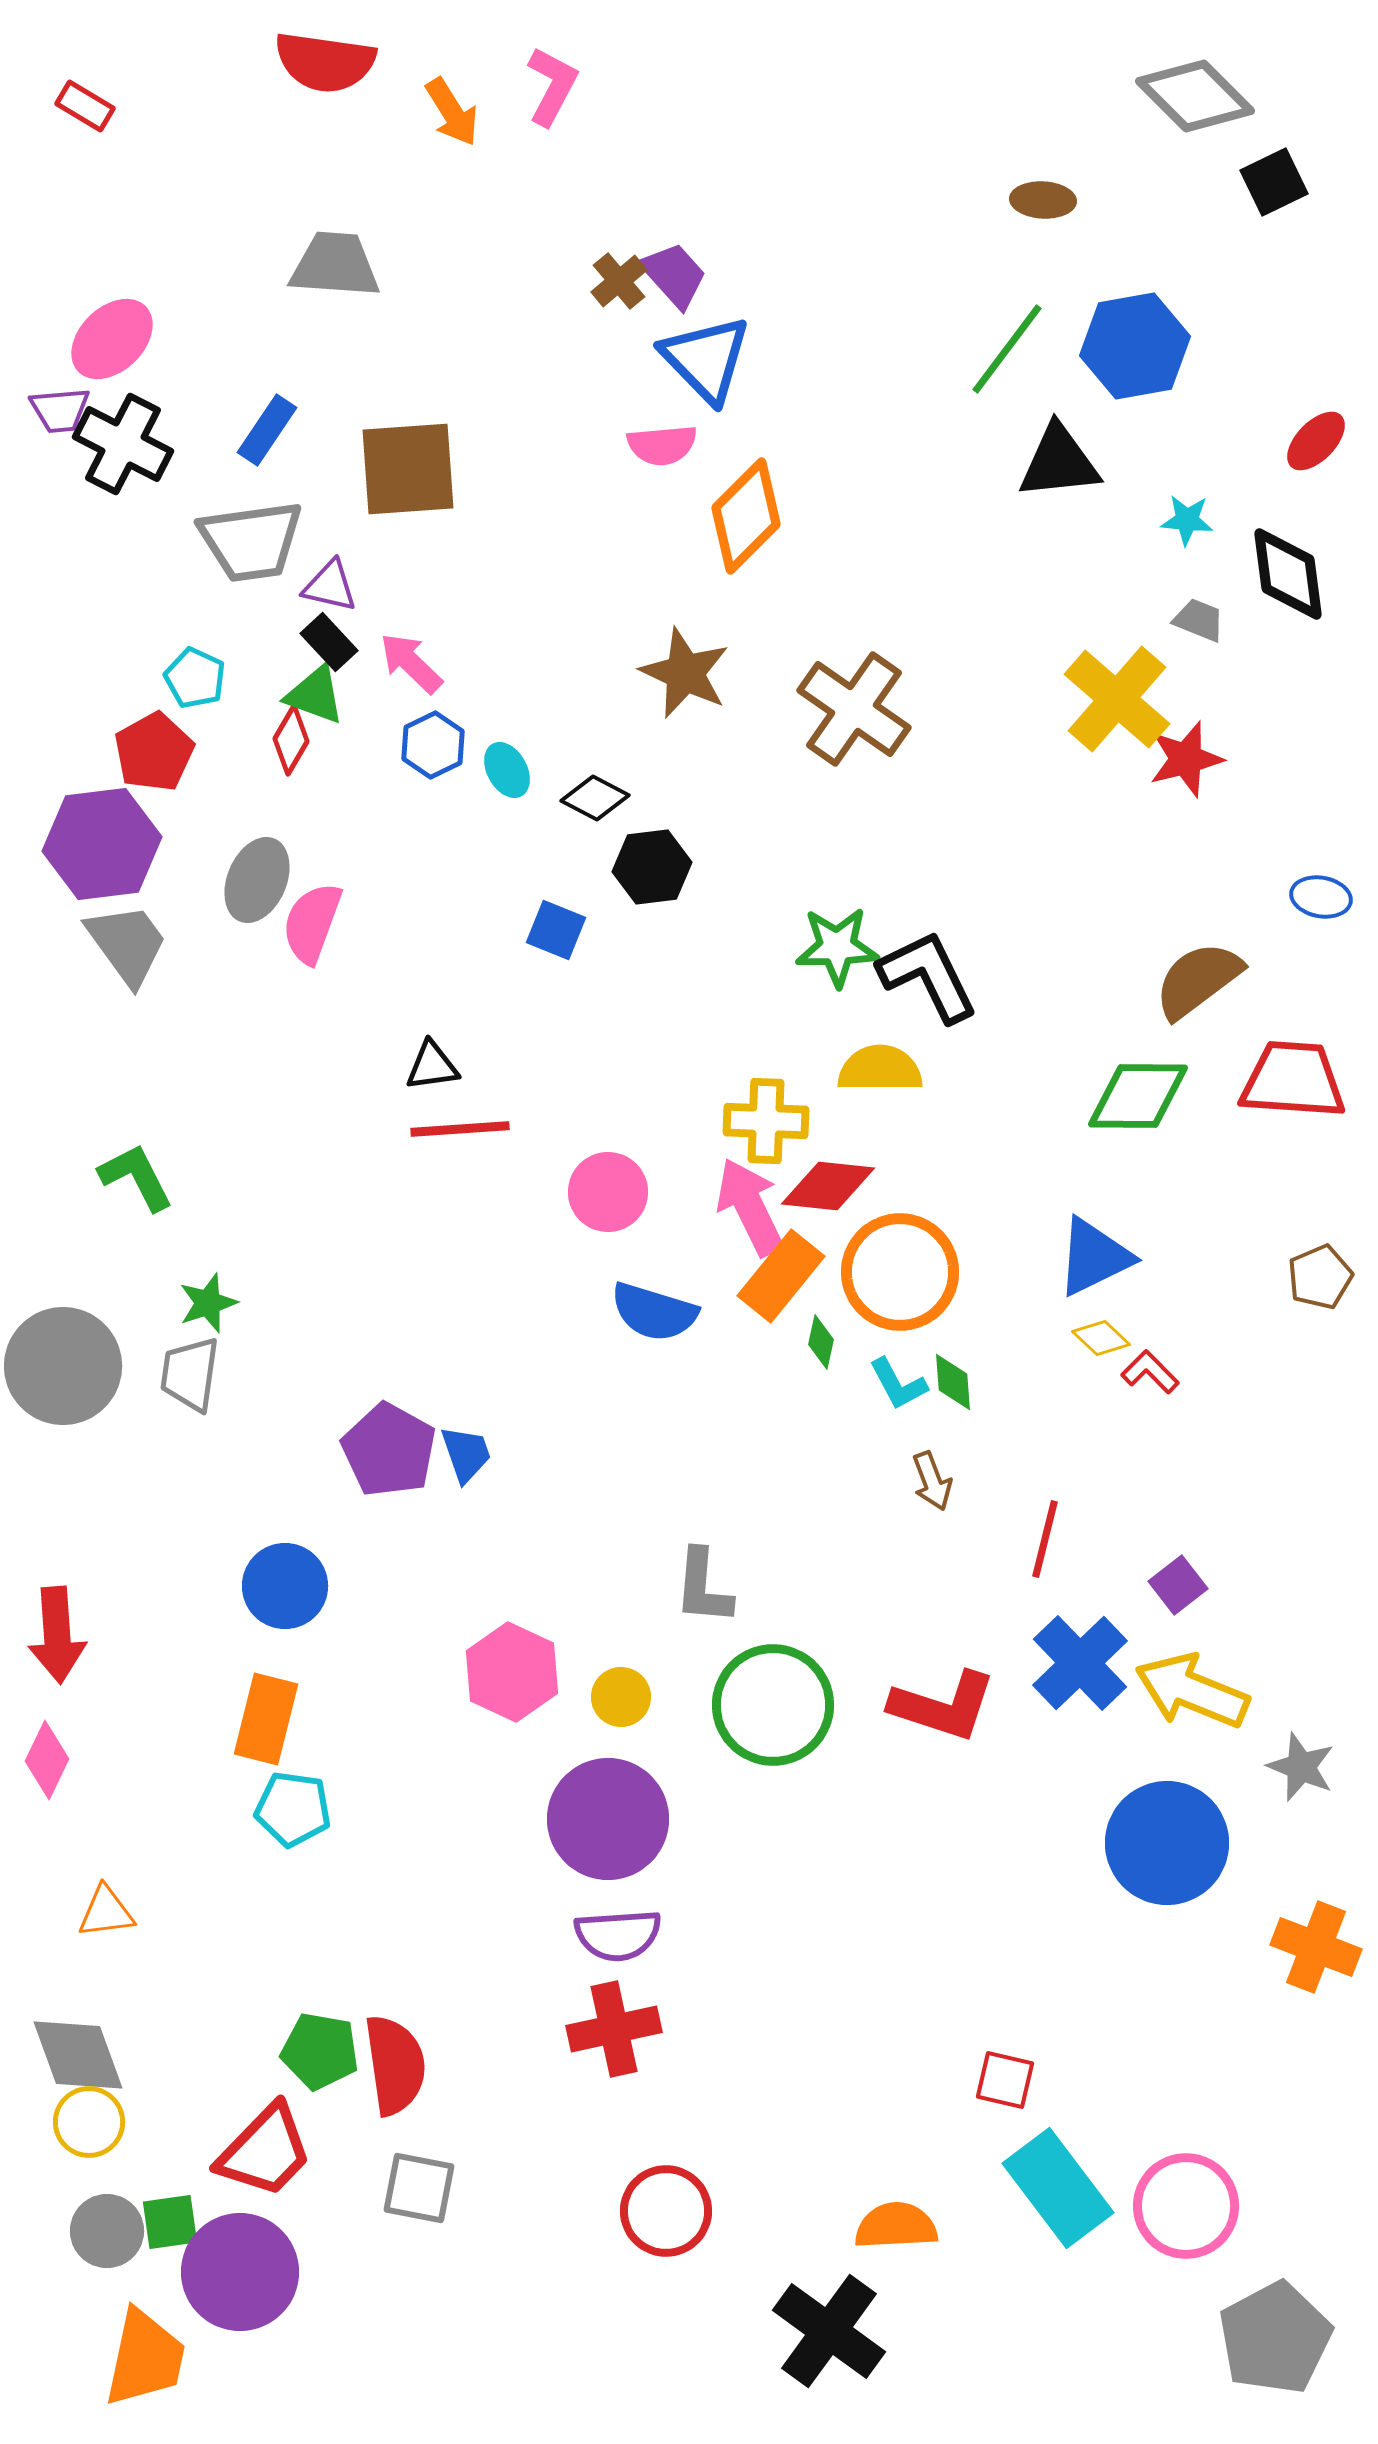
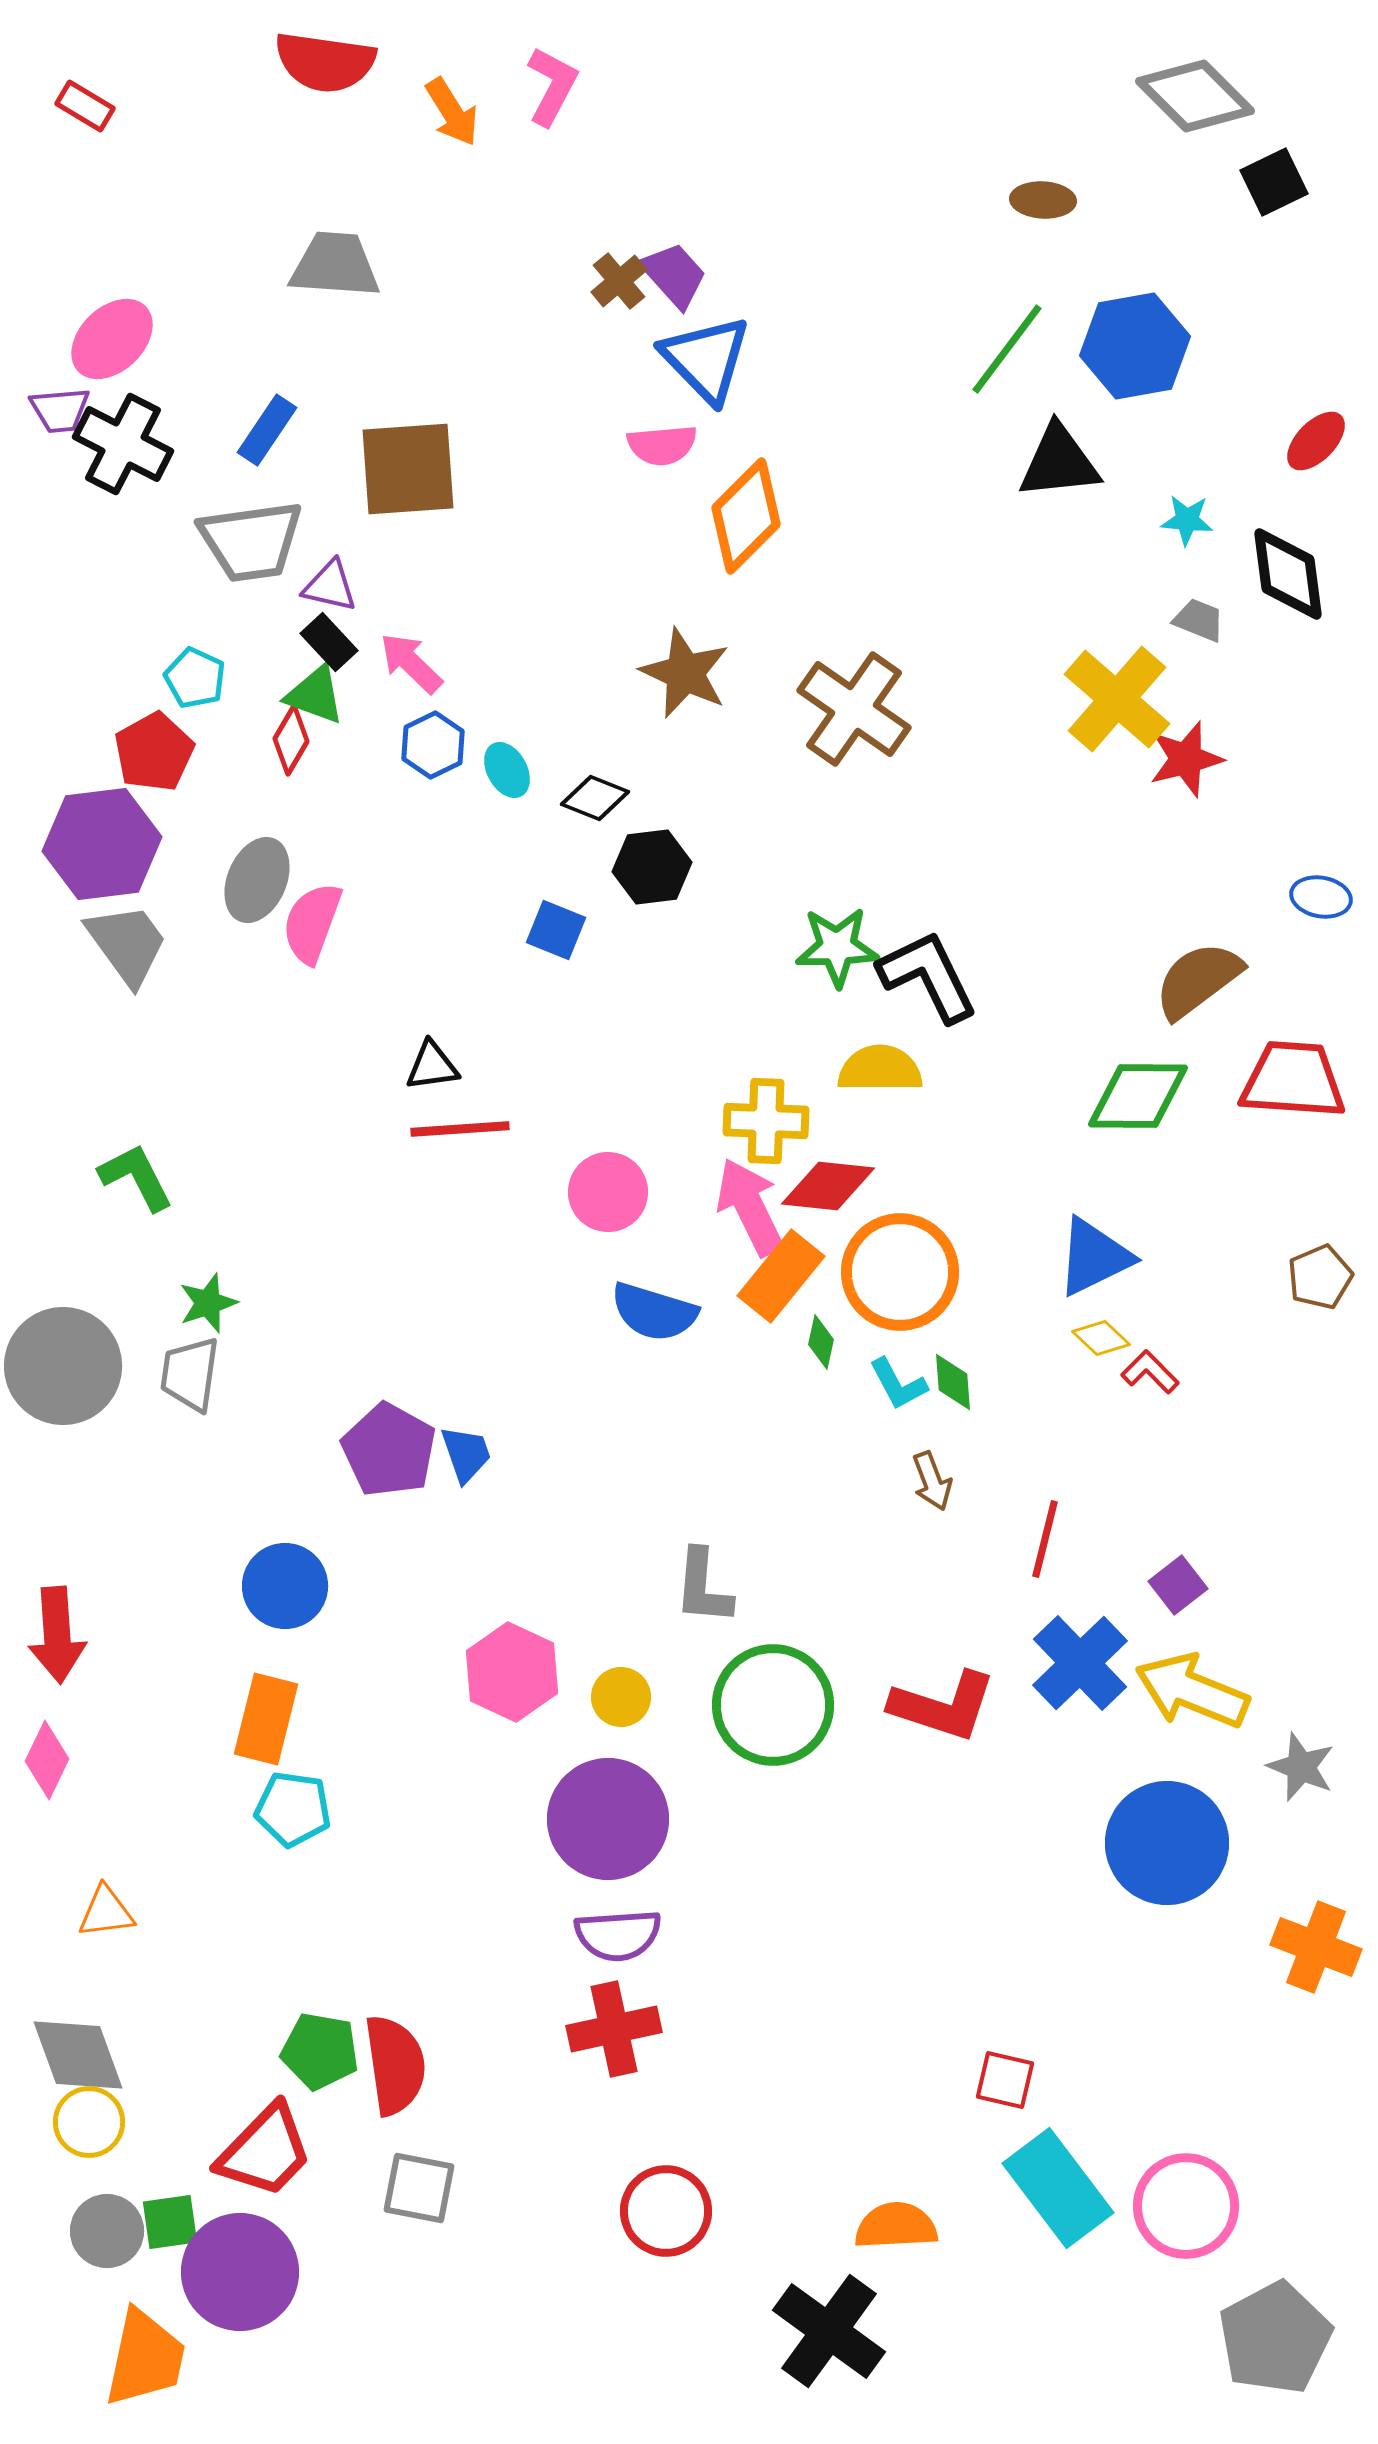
black diamond at (595, 798): rotated 6 degrees counterclockwise
